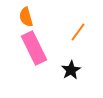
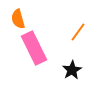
orange semicircle: moved 8 px left, 2 px down
black star: moved 1 px right
